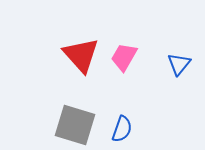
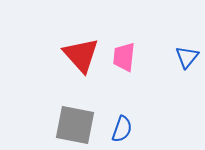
pink trapezoid: rotated 24 degrees counterclockwise
blue triangle: moved 8 px right, 7 px up
gray square: rotated 6 degrees counterclockwise
